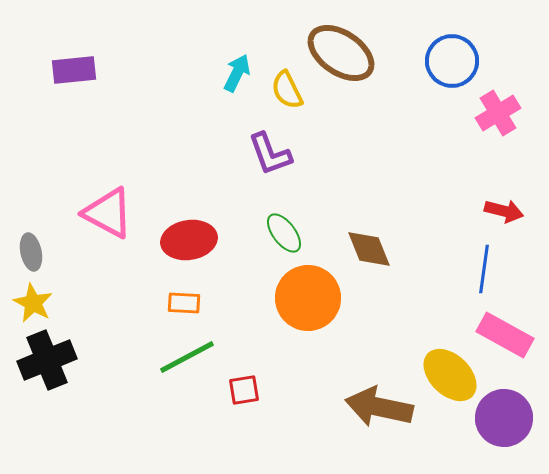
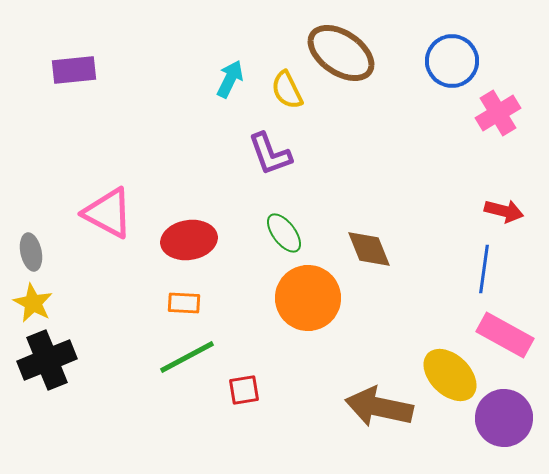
cyan arrow: moved 7 px left, 6 px down
